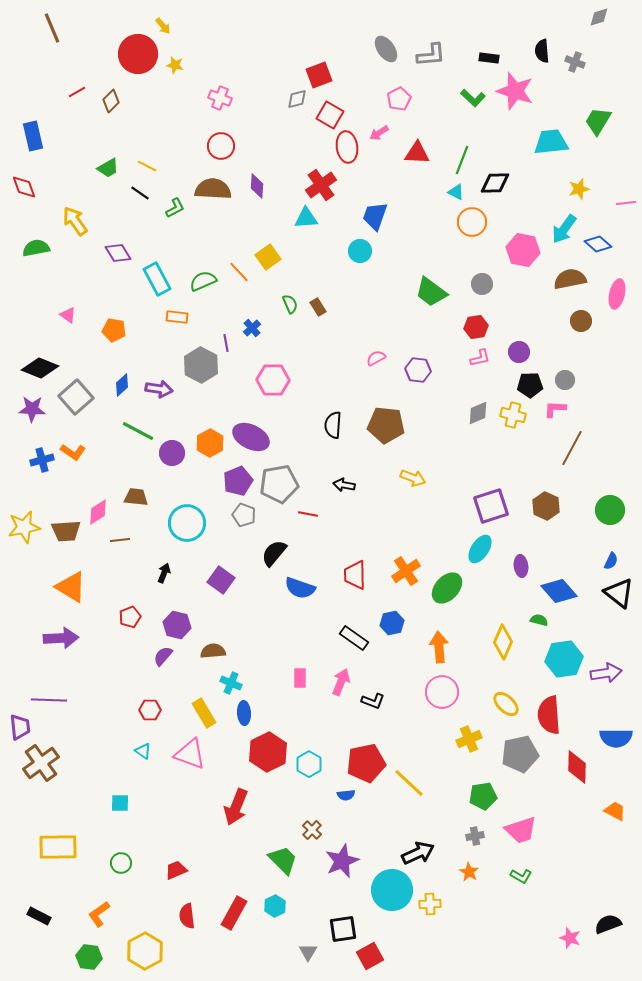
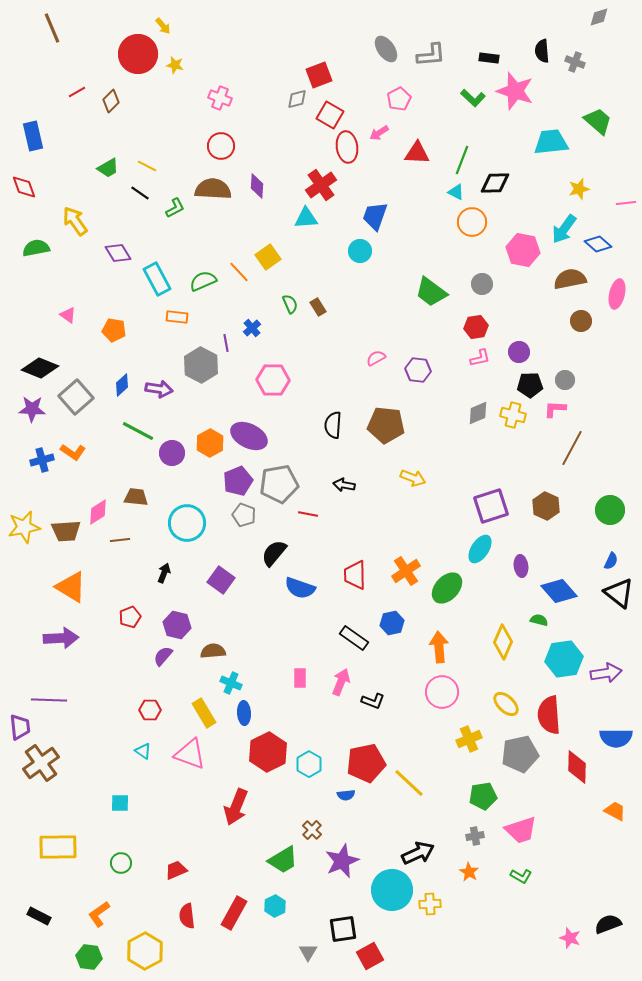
green trapezoid at (598, 121): rotated 100 degrees clockwise
purple ellipse at (251, 437): moved 2 px left, 1 px up
green trapezoid at (283, 860): rotated 104 degrees clockwise
